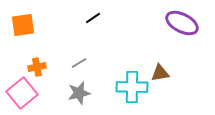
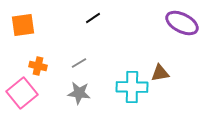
orange cross: moved 1 px right, 1 px up; rotated 24 degrees clockwise
gray star: rotated 20 degrees clockwise
